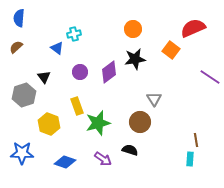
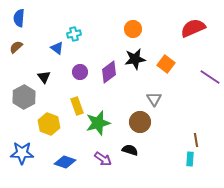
orange square: moved 5 px left, 14 px down
gray hexagon: moved 2 px down; rotated 10 degrees counterclockwise
